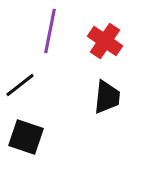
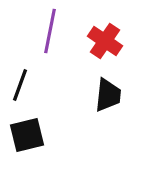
black line: rotated 32 degrees counterclockwise
black trapezoid: moved 1 px right, 2 px up
black square: moved 1 px right, 2 px up; rotated 33 degrees counterclockwise
